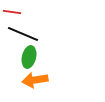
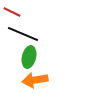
red line: rotated 18 degrees clockwise
